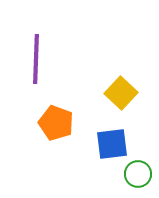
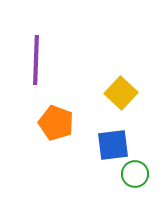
purple line: moved 1 px down
blue square: moved 1 px right, 1 px down
green circle: moved 3 px left
